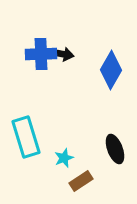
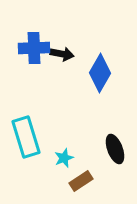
blue cross: moved 7 px left, 6 px up
blue diamond: moved 11 px left, 3 px down
